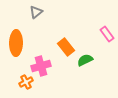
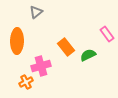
orange ellipse: moved 1 px right, 2 px up
green semicircle: moved 3 px right, 5 px up
